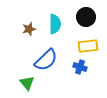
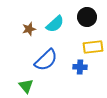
black circle: moved 1 px right
cyan semicircle: rotated 48 degrees clockwise
yellow rectangle: moved 5 px right, 1 px down
blue cross: rotated 16 degrees counterclockwise
green triangle: moved 1 px left, 3 px down
